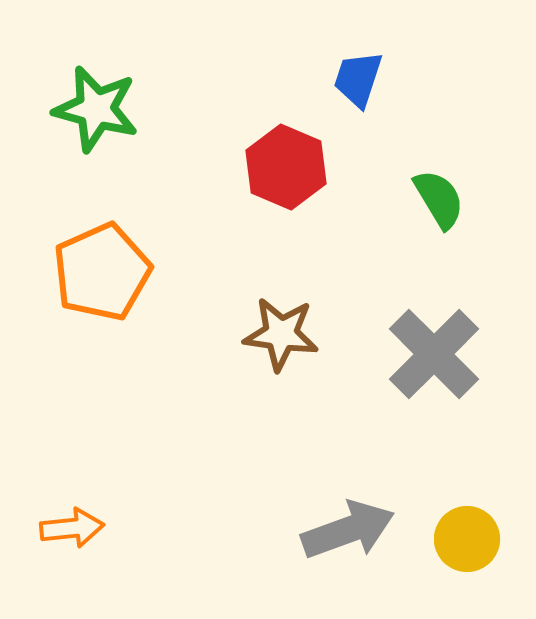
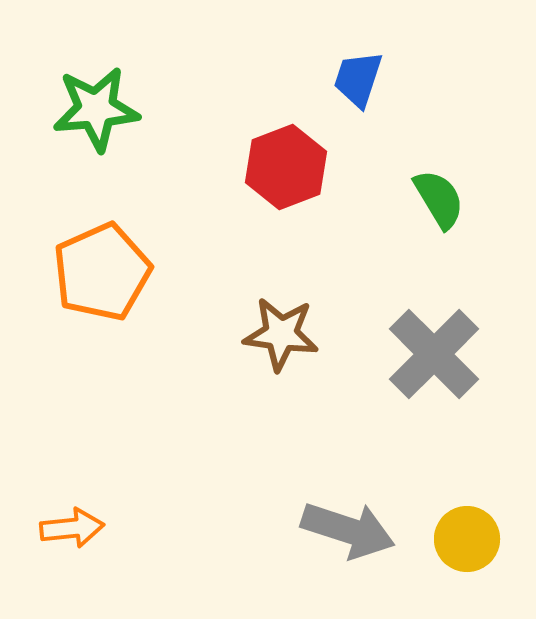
green star: rotated 20 degrees counterclockwise
red hexagon: rotated 16 degrees clockwise
gray arrow: rotated 38 degrees clockwise
